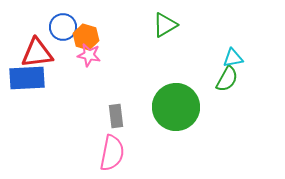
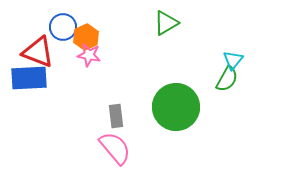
green triangle: moved 1 px right, 2 px up
orange hexagon: rotated 20 degrees clockwise
red triangle: moved 1 px right, 1 px up; rotated 28 degrees clockwise
cyan triangle: moved 2 px down; rotated 40 degrees counterclockwise
blue rectangle: moved 2 px right
pink semicircle: moved 3 px right, 5 px up; rotated 51 degrees counterclockwise
